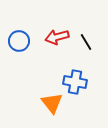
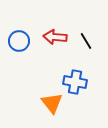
red arrow: moved 2 px left; rotated 20 degrees clockwise
black line: moved 1 px up
